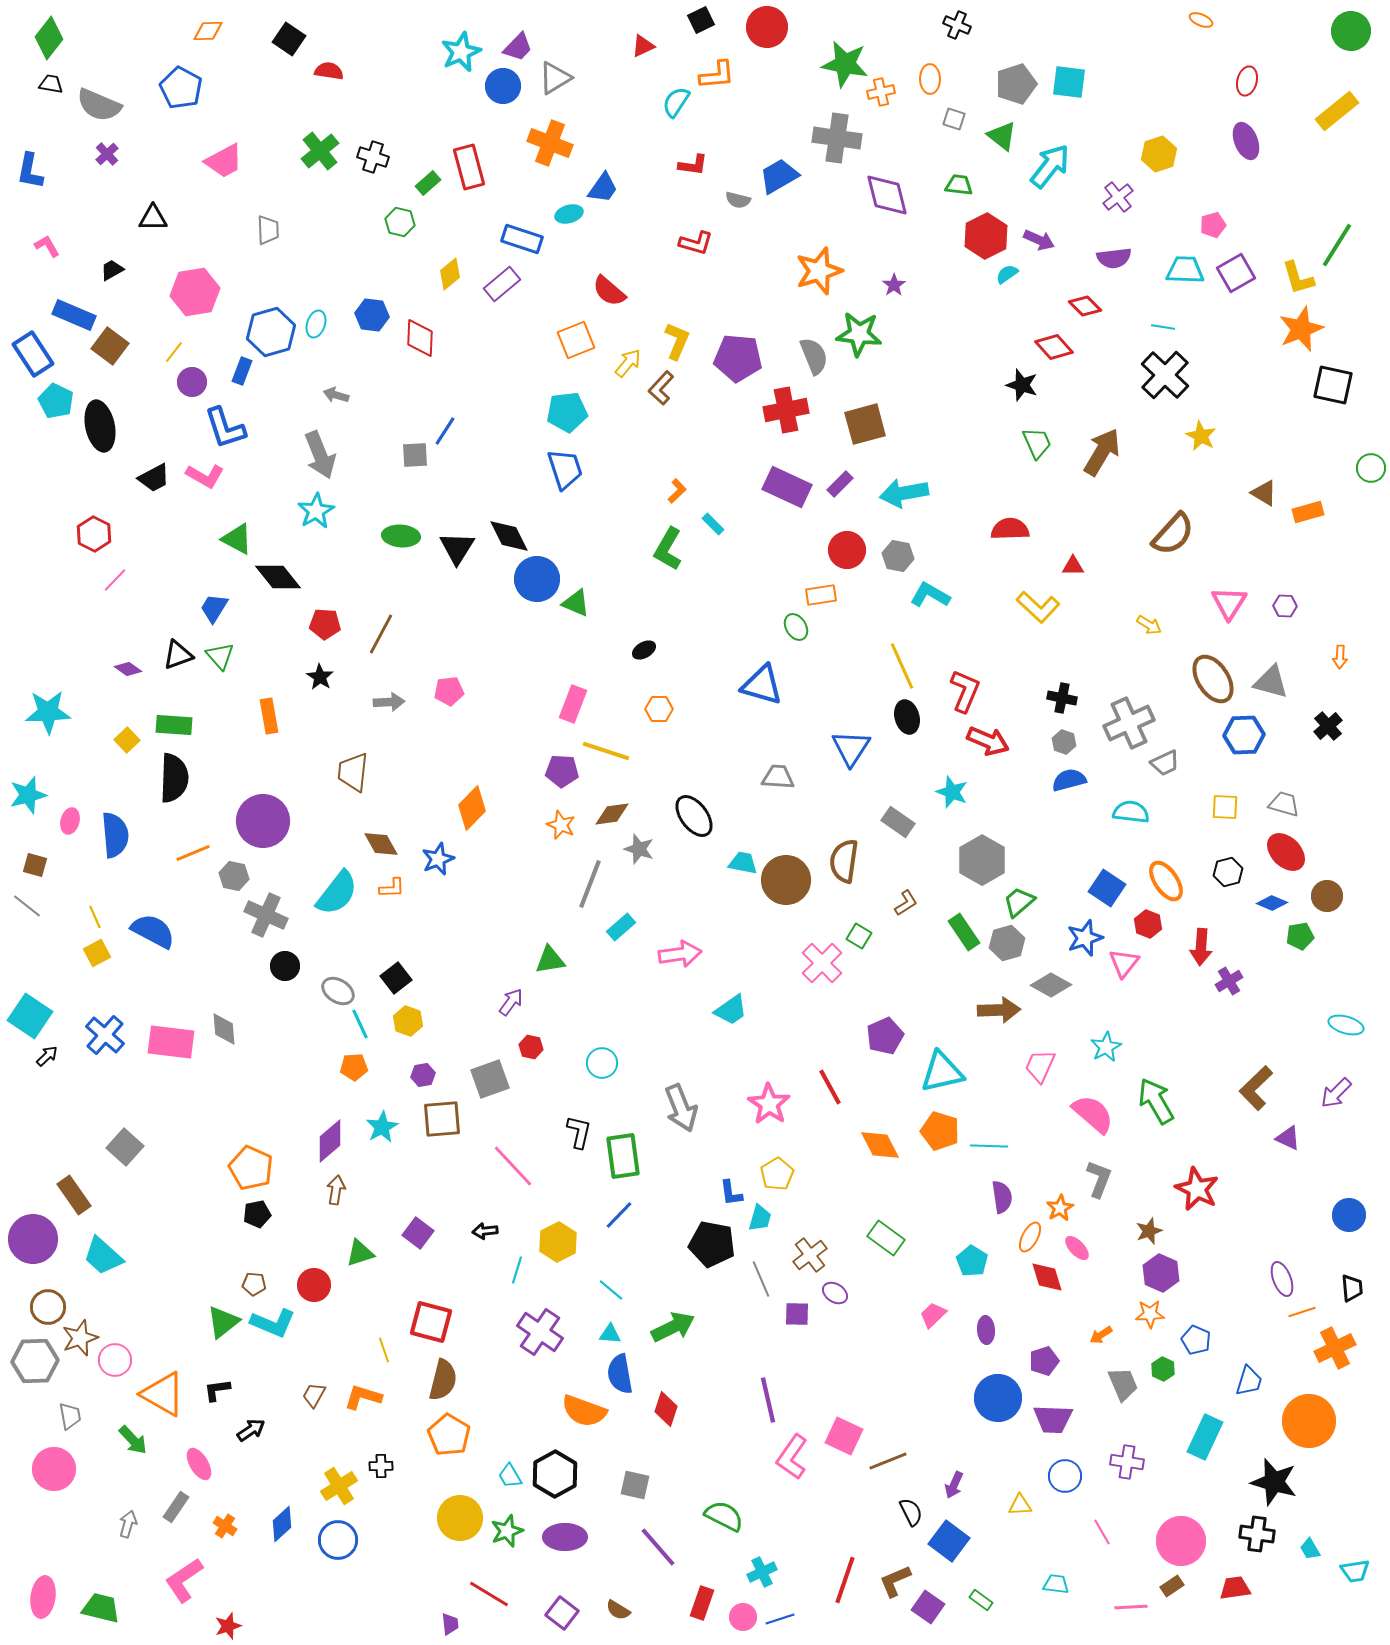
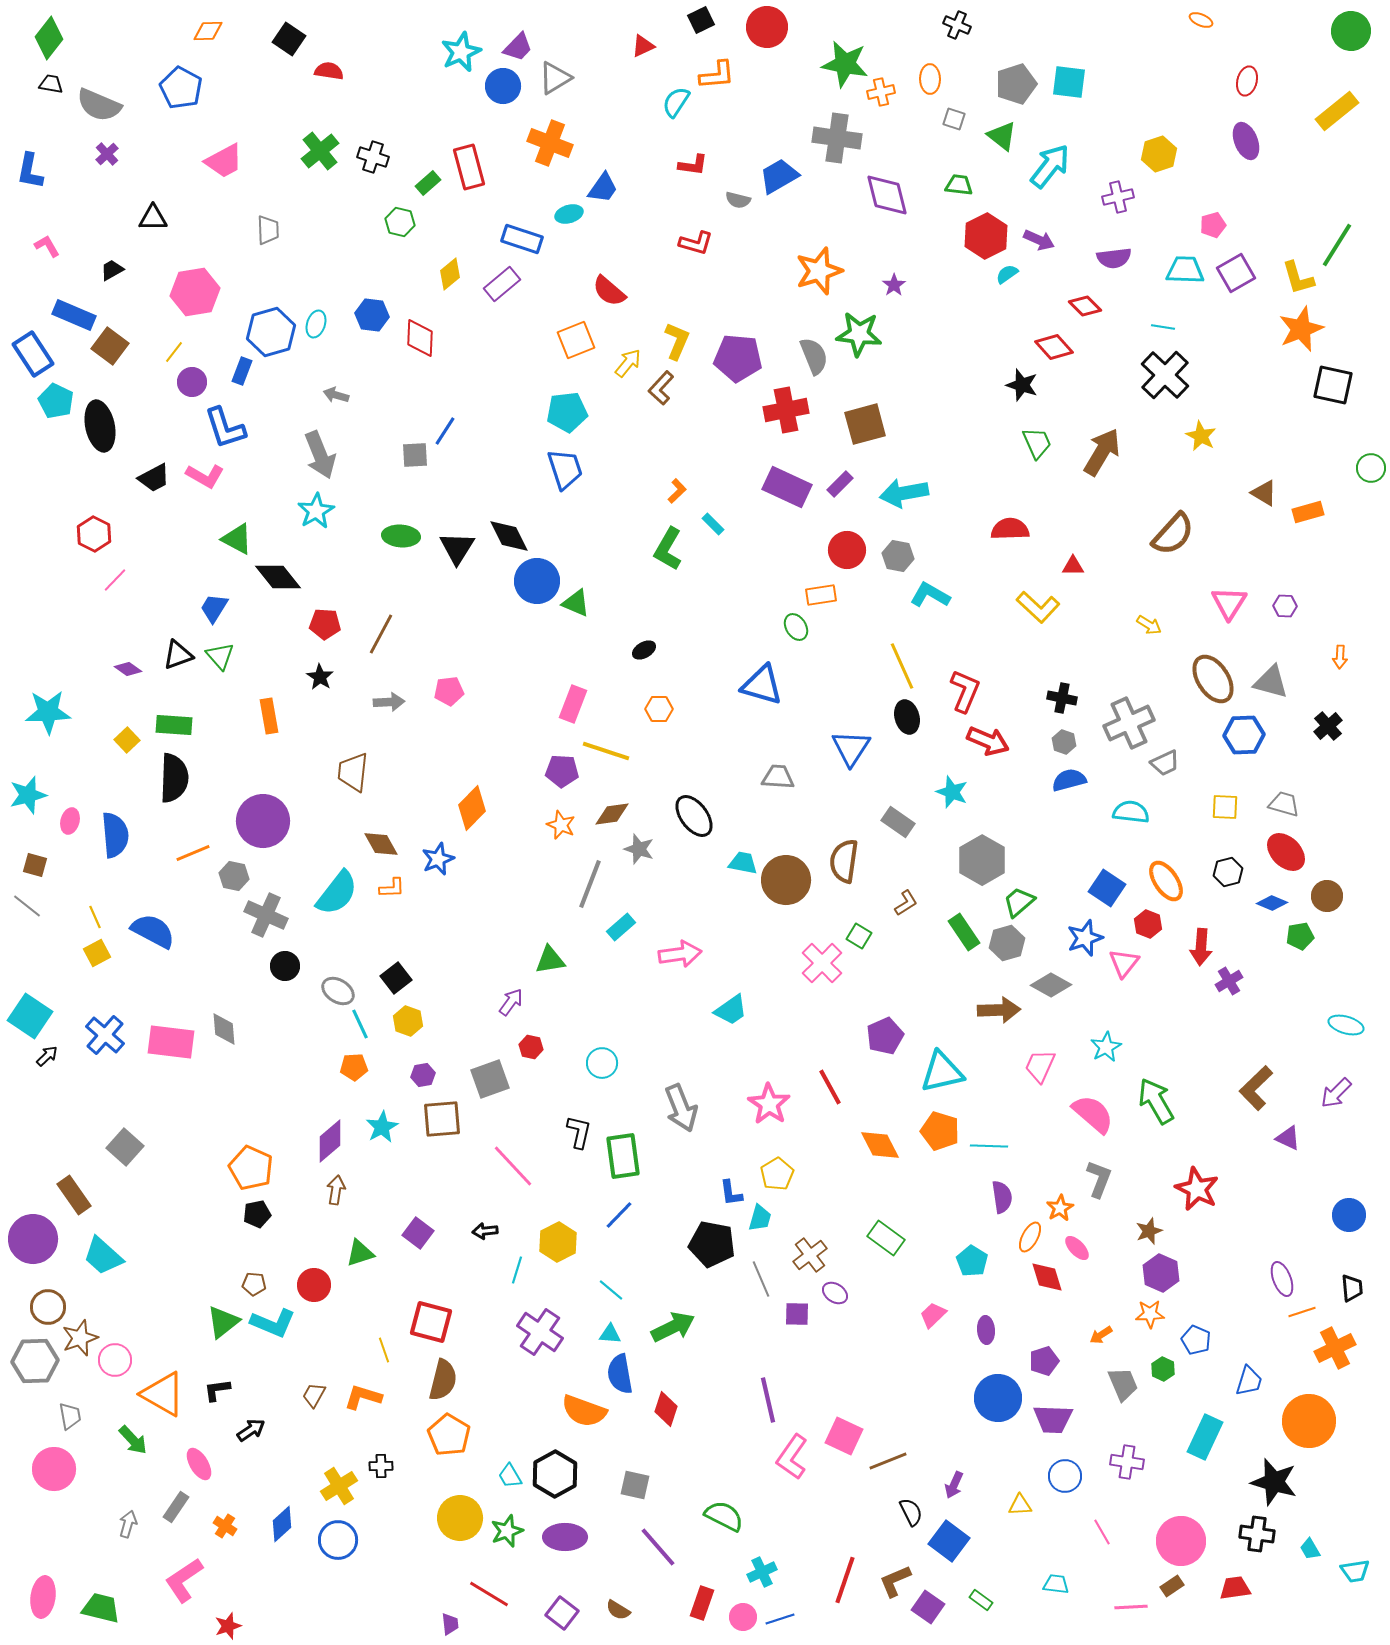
purple cross at (1118, 197): rotated 24 degrees clockwise
blue circle at (537, 579): moved 2 px down
